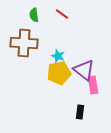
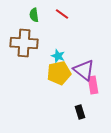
black rectangle: rotated 24 degrees counterclockwise
